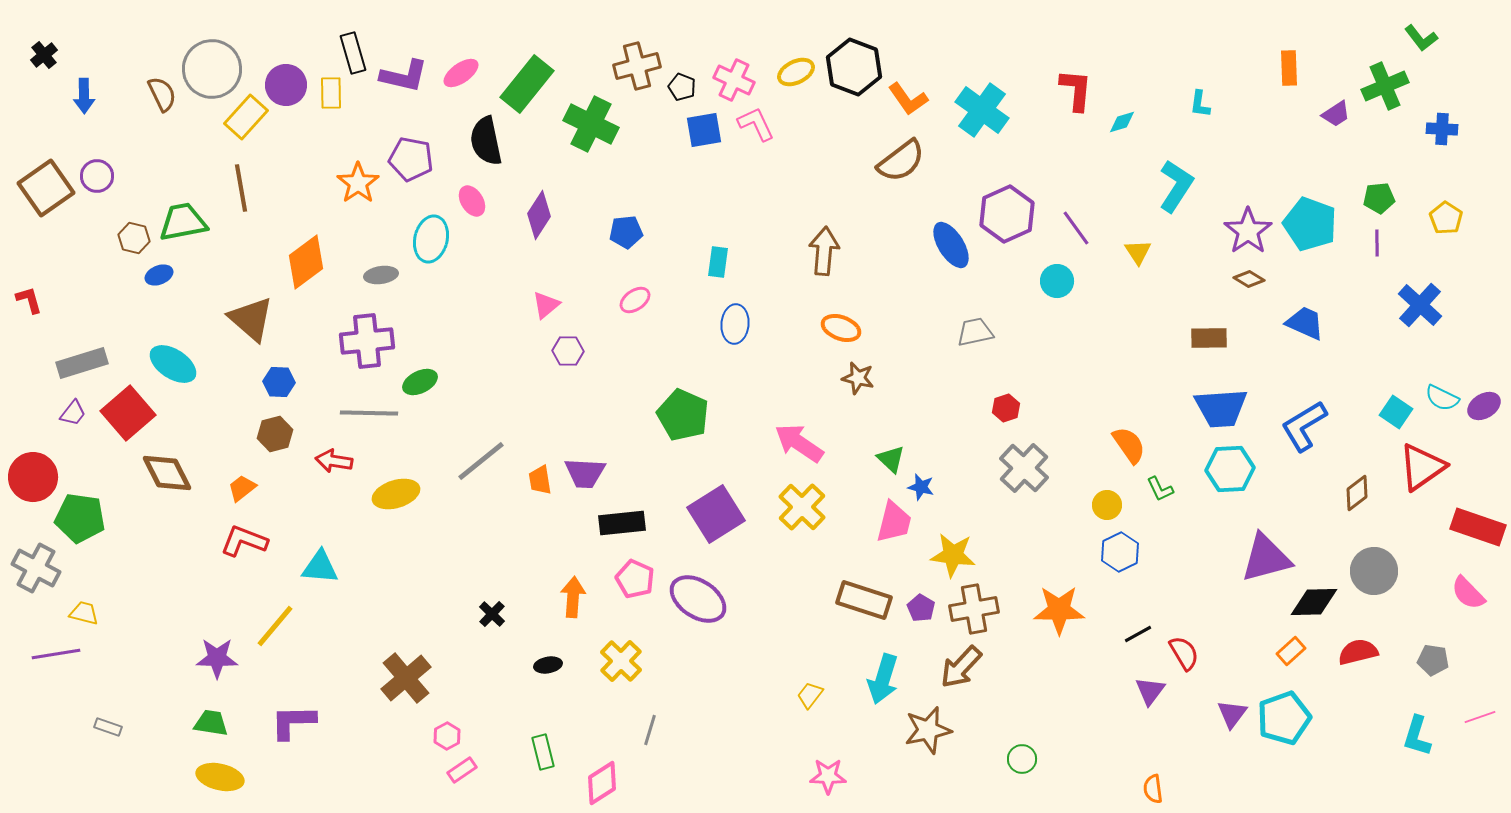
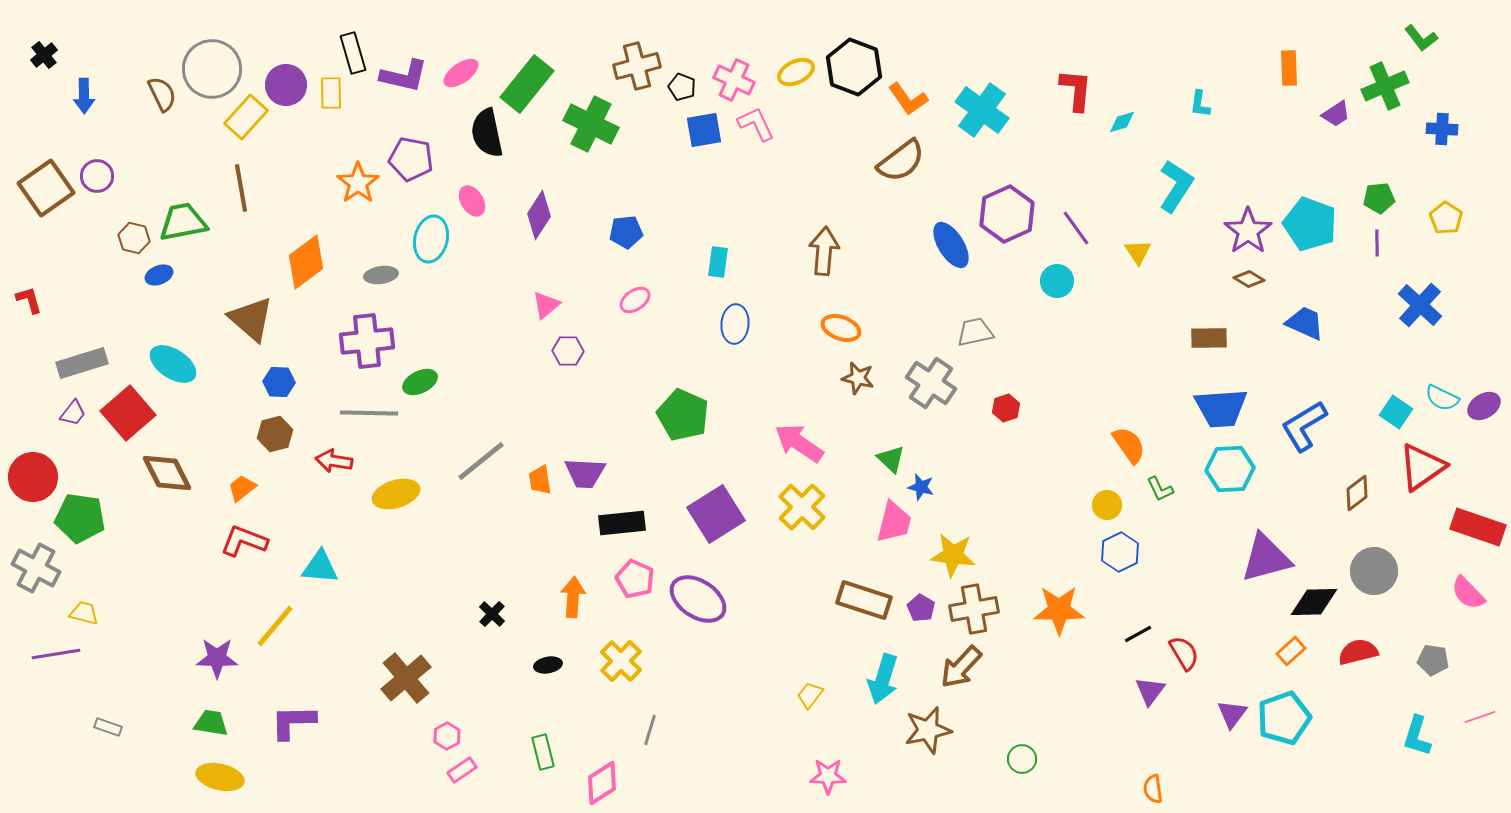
black semicircle at (486, 141): moved 1 px right, 8 px up
gray cross at (1024, 468): moved 93 px left, 85 px up; rotated 9 degrees counterclockwise
